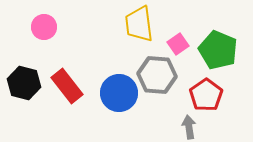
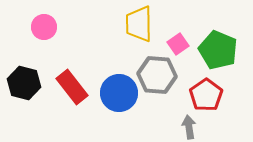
yellow trapezoid: rotated 6 degrees clockwise
red rectangle: moved 5 px right, 1 px down
